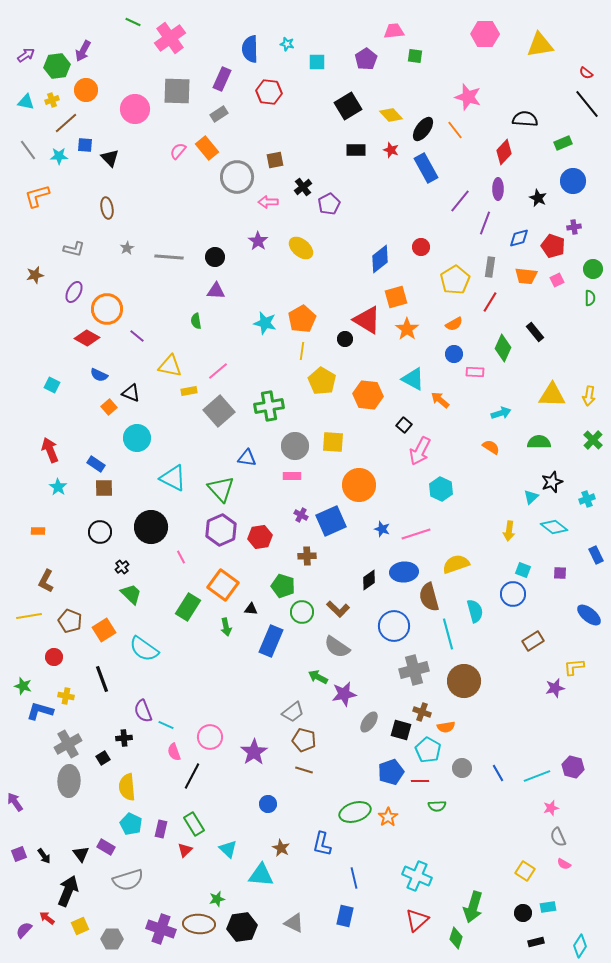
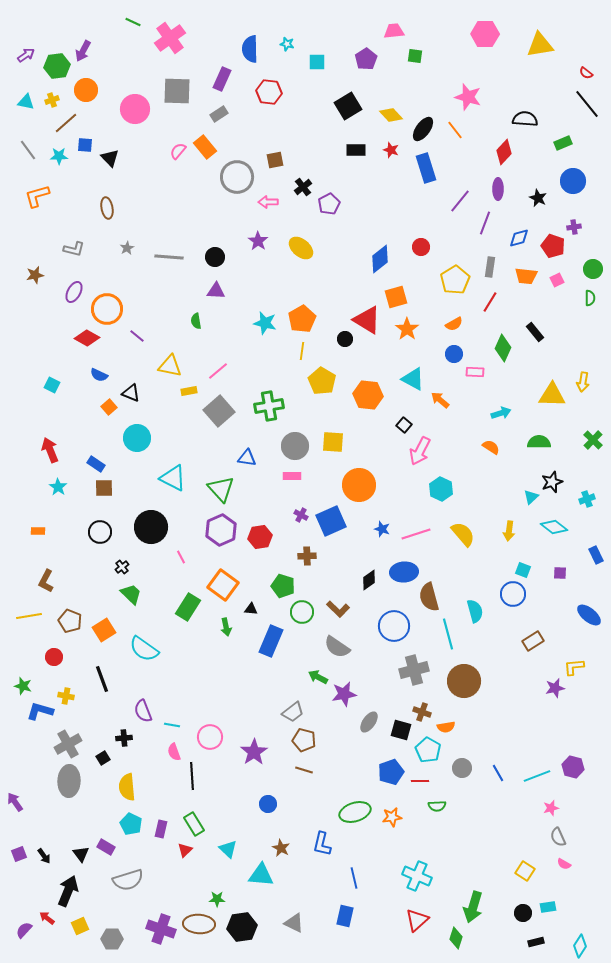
orange rectangle at (207, 148): moved 2 px left, 1 px up
blue rectangle at (426, 168): rotated 12 degrees clockwise
yellow arrow at (589, 396): moved 6 px left, 14 px up
yellow semicircle at (456, 564): moved 7 px right, 30 px up; rotated 68 degrees clockwise
cyan line at (166, 725): moved 6 px right; rotated 14 degrees counterclockwise
black line at (192, 776): rotated 32 degrees counterclockwise
orange star at (388, 817): moved 4 px right; rotated 24 degrees clockwise
green star at (217, 899): rotated 14 degrees clockwise
